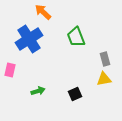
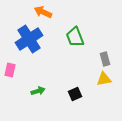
orange arrow: rotated 18 degrees counterclockwise
green trapezoid: moved 1 px left
